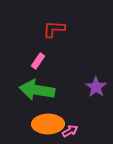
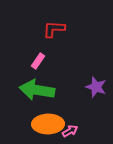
purple star: rotated 15 degrees counterclockwise
